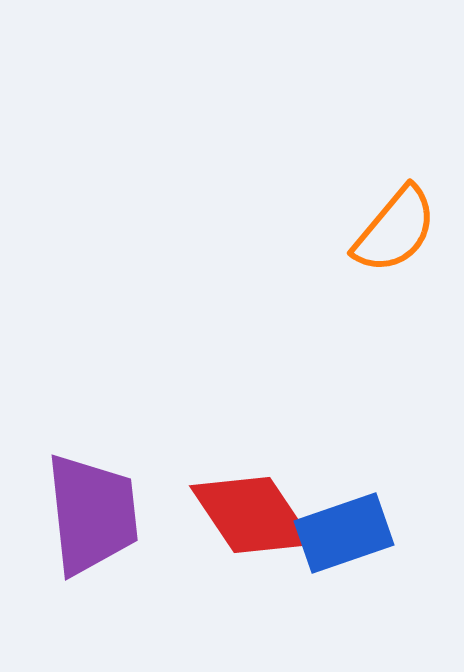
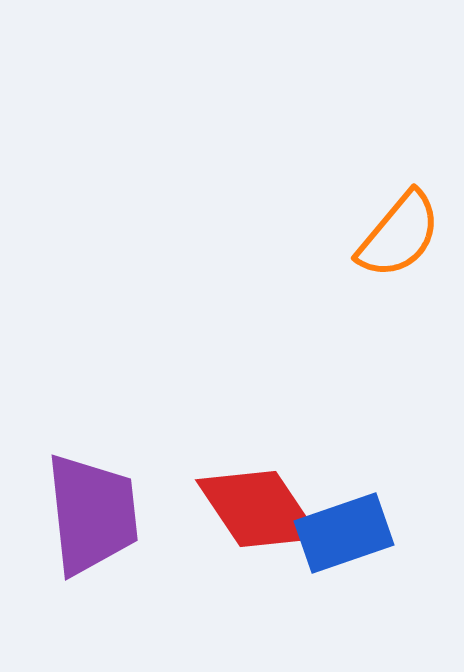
orange semicircle: moved 4 px right, 5 px down
red diamond: moved 6 px right, 6 px up
